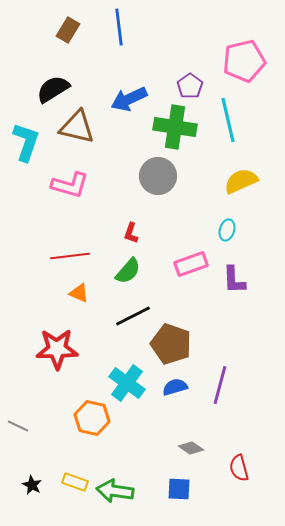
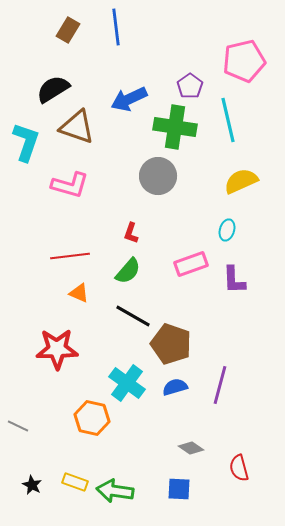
blue line: moved 3 px left
brown triangle: rotated 6 degrees clockwise
black line: rotated 57 degrees clockwise
